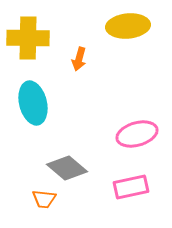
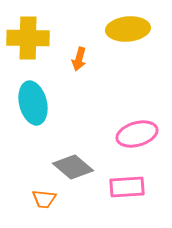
yellow ellipse: moved 3 px down
gray diamond: moved 6 px right, 1 px up
pink rectangle: moved 4 px left; rotated 8 degrees clockwise
